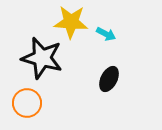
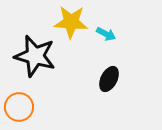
black star: moved 7 px left, 2 px up
orange circle: moved 8 px left, 4 px down
